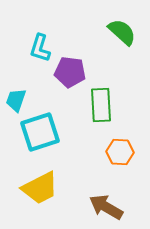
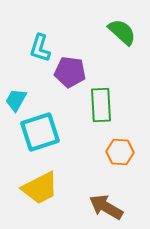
cyan trapezoid: rotated 10 degrees clockwise
